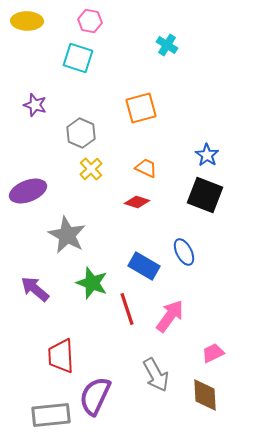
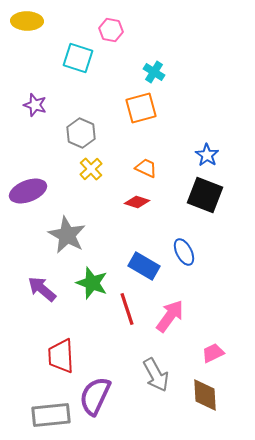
pink hexagon: moved 21 px right, 9 px down
cyan cross: moved 13 px left, 27 px down
purple arrow: moved 7 px right
